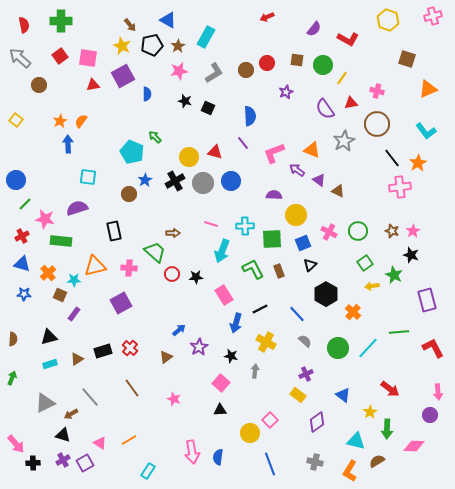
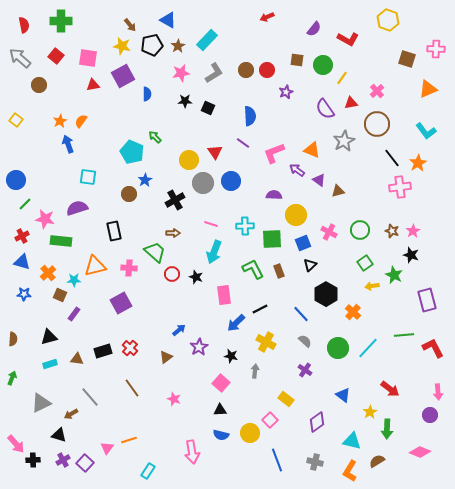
pink cross at (433, 16): moved 3 px right, 33 px down; rotated 18 degrees clockwise
cyan rectangle at (206, 37): moved 1 px right, 3 px down; rotated 15 degrees clockwise
yellow star at (122, 46): rotated 12 degrees counterclockwise
red square at (60, 56): moved 4 px left; rotated 14 degrees counterclockwise
red circle at (267, 63): moved 7 px down
pink star at (179, 71): moved 2 px right, 2 px down
pink cross at (377, 91): rotated 32 degrees clockwise
black star at (185, 101): rotated 16 degrees counterclockwise
purple line at (243, 143): rotated 16 degrees counterclockwise
blue arrow at (68, 144): rotated 18 degrees counterclockwise
red triangle at (215, 152): rotated 42 degrees clockwise
yellow circle at (189, 157): moved 3 px down
black cross at (175, 181): moved 19 px down
brown triangle at (338, 191): rotated 40 degrees counterclockwise
green circle at (358, 231): moved 2 px right, 1 px up
cyan arrow at (222, 251): moved 8 px left, 1 px down
blue triangle at (22, 264): moved 2 px up
black star at (196, 277): rotated 24 degrees clockwise
pink rectangle at (224, 295): rotated 24 degrees clockwise
blue line at (297, 314): moved 4 px right
blue arrow at (236, 323): rotated 30 degrees clockwise
green line at (399, 332): moved 5 px right, 3 px down
brown triangle at (77, 359): rotated 40 degrees clockwise
purple cross at (306, 374): moved 1 px left, 4 px up; rotated 32 degrees counterclockwise
yellow rectangle at (298, 395): moved 12 px left, 4 px down
gray triangle at (45, 403): moved 4 px left
black triangle at (63, 435): moved 4 px left
orange line at (129, 440): rotated 14 degrees clockwise
cyan triangle at (356, 441): moved 4 px left
pink triangle at (100, 443): moved 7 px right, 5 px down; rotated 32 degrees clockwise
pink diamond at (414, 446): moved 6 px right, 6 px down; rotated 20 degrees clockwise
blue semicircle at (218, 457): moved 3 px right, 22 px up; rotated 84 degrees counterclockwise
black cross at (33, 463): moved 3 px up
purple square at (85, 463): rotated 18 degrees counterclockwise
blue line at (270, 464): moved 7 px right, 4 px up
